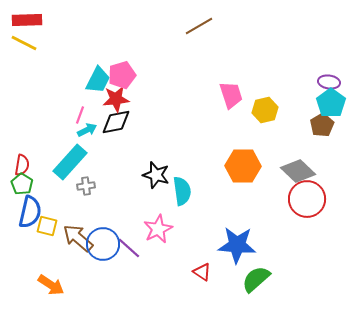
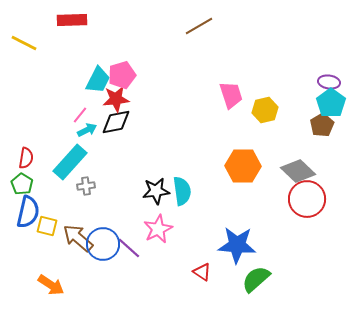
red rectangle: moved 45 px right
pink line: rotated 18 degrees clockwise
red semicircle: moved 4 px right, 7 px up
black star: moved 16 px down; rotated 24 degrees counterclockwise
blue semicircle: moved 2 px left
